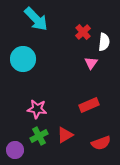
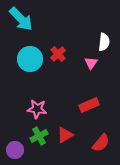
cyan arrow: moved 15 px left
red cross: moved 25 px left, 22 px down
cyan circle: moved 7 px right
red semicircle: rotated 30 degrees counterclockwise
